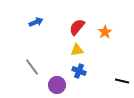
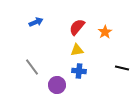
blue cross: rotated 16 degrees counterclockwise
black line: moved 13 px up
